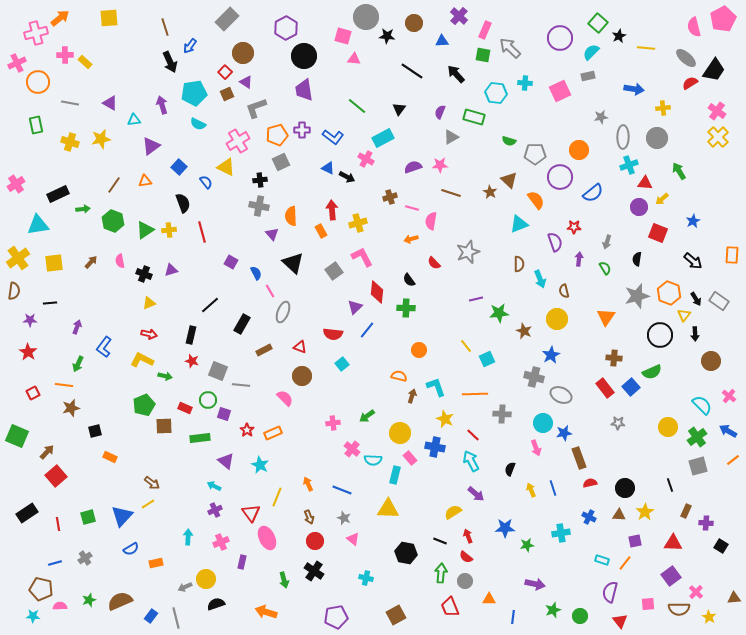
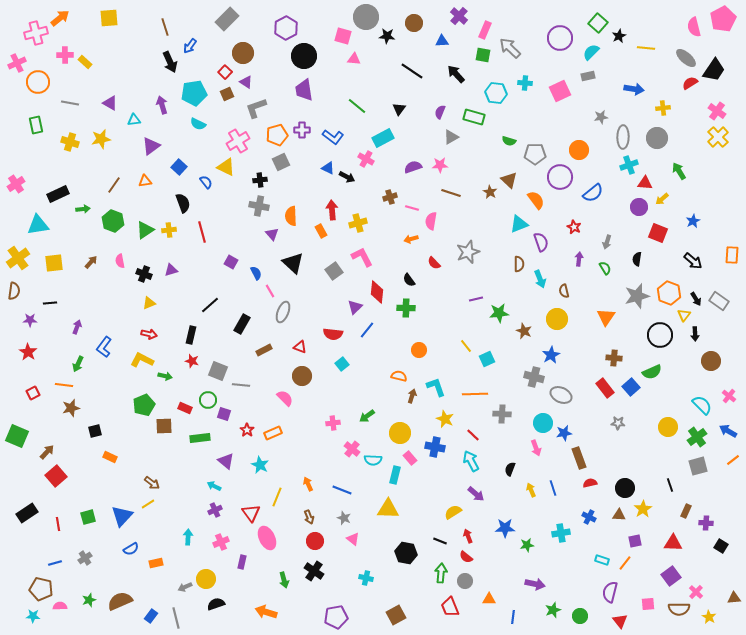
red star at (574, 227): rotated 24 degrees clockwise
purple semicircle at (555, 242): moved 14 px left
yellow star at (645, 512): moved 2 px left, 3 px up
